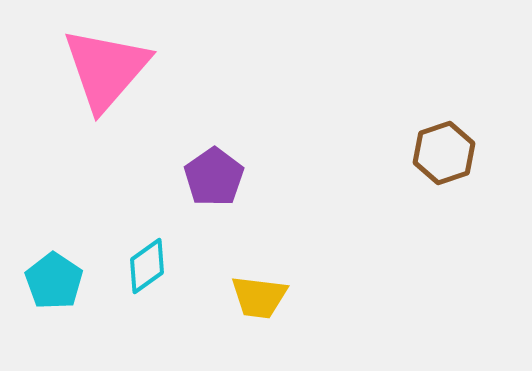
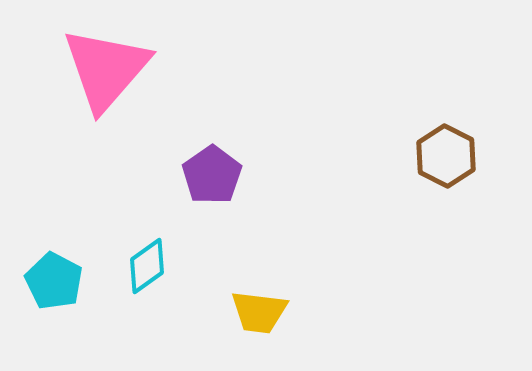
brown hexagon: moved 2 px right, 3 px down; rotated 14 degrees counterclockwise
purple pentagon: moved 2 px left, 2 px up
cyan pentagon: rotated 6 degrees counterclockwise
yellow trapezoid: moved 15 px down
